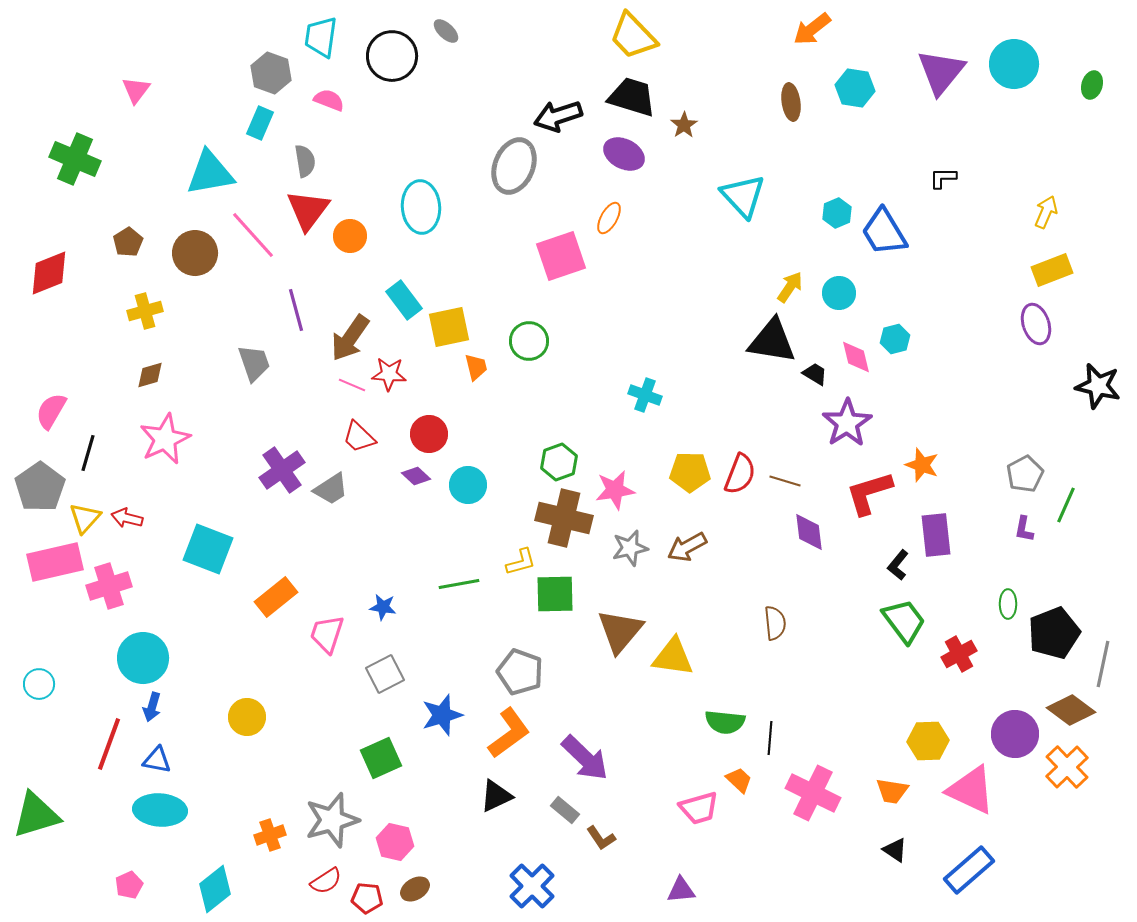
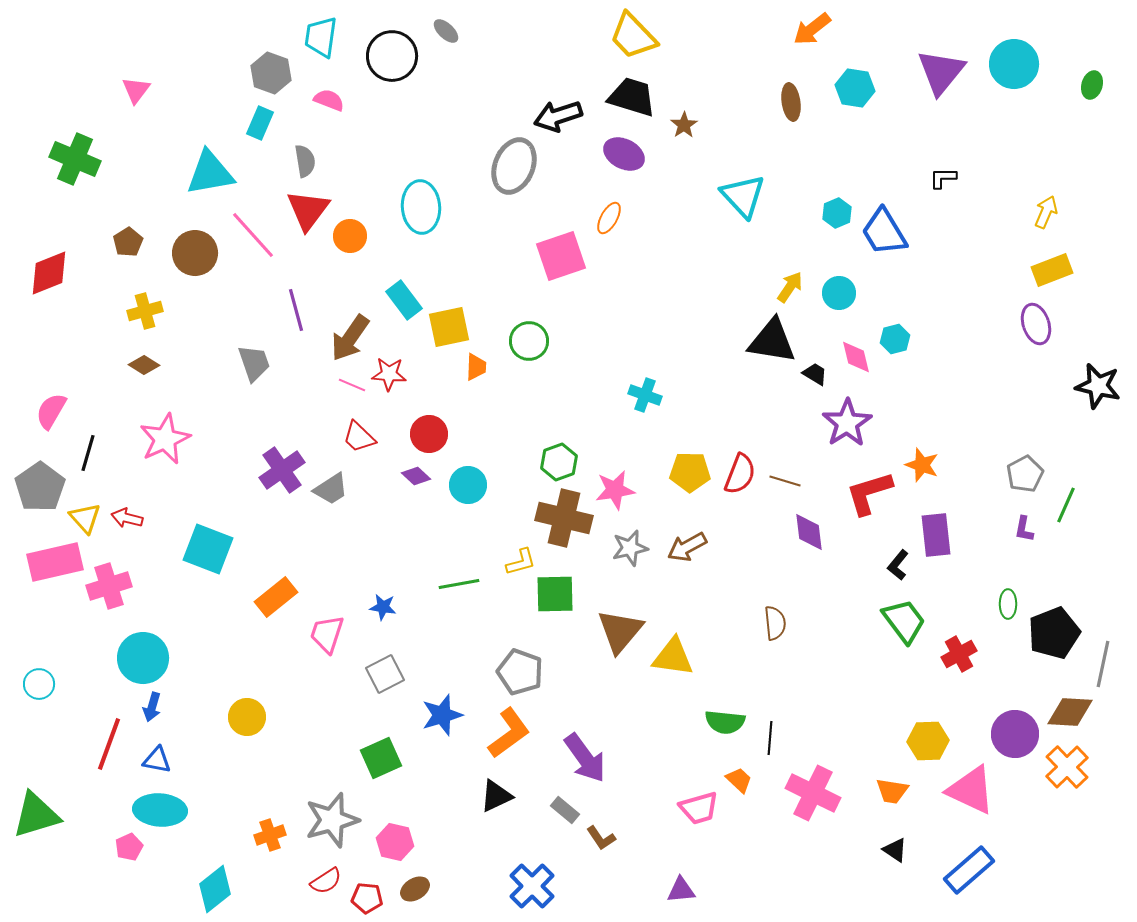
orange trapezoid at (476, 367): rotated 16 degrees clockwise
brown diamond at (150, 375): moved 6 px left, 10 px up; rotated 48 degrees clockwise
yellow triangle at (85, 518): rotated 24 degrees counterclockwise
brown diamond at (1071, 710): moved 1 px left, 2 px down; rotated 33 degrees counterclockwise
purple arrow at (585, 758): rotated 10 degrees clockwise
pink pentagon at (129, 885): moved 38 px up
